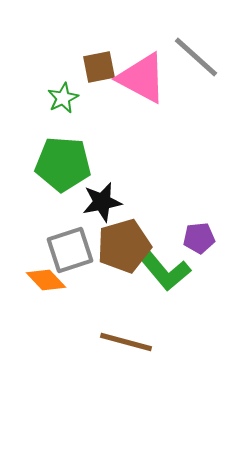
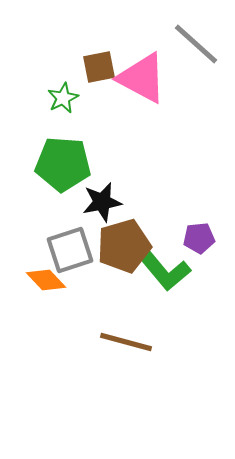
gray line: moved 13 px up
